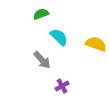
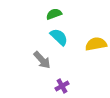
green semicircle: moved 13 px right
yellow semicircle: rotated 30 degrees counterclockwise
